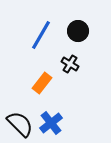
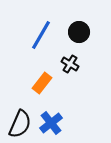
black circle: moved 1 px right, 1 px down
black semicircle: rotated 68 degrees clockwise
